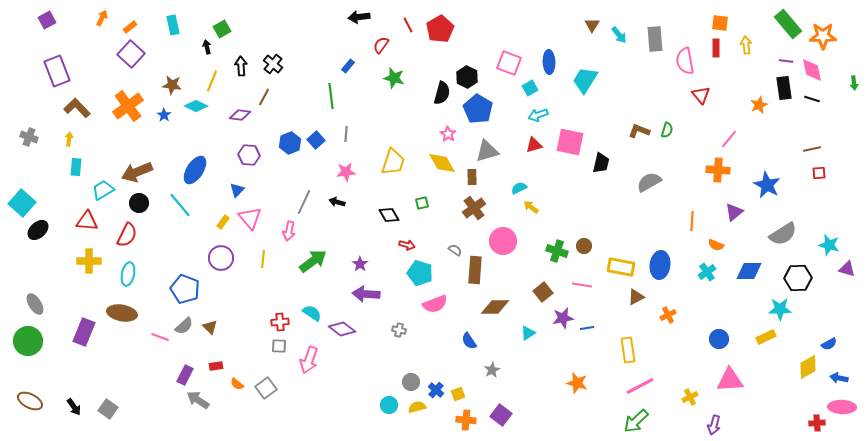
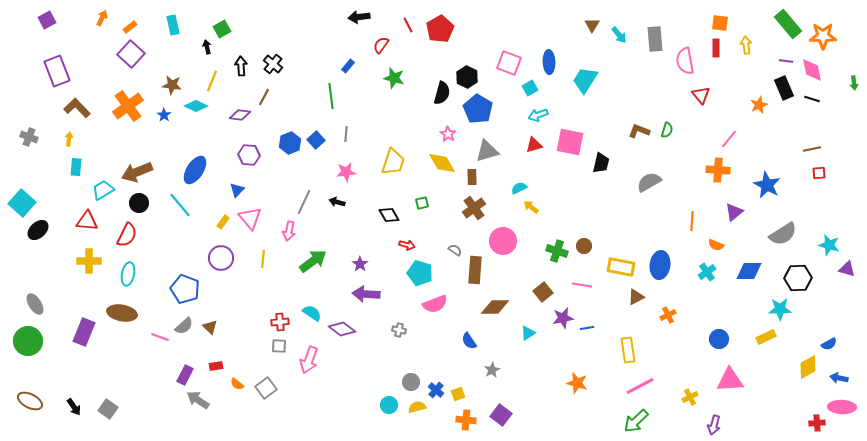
black rectangle at (784, 88): rotated 15 degrees counterclockwise
